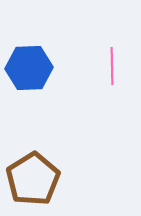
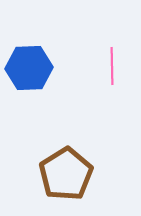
brown pentagon: moved 33 px right, 5 px up
